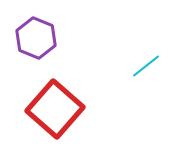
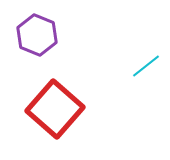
purple hexagon: moved 1 px right, 3 px up
